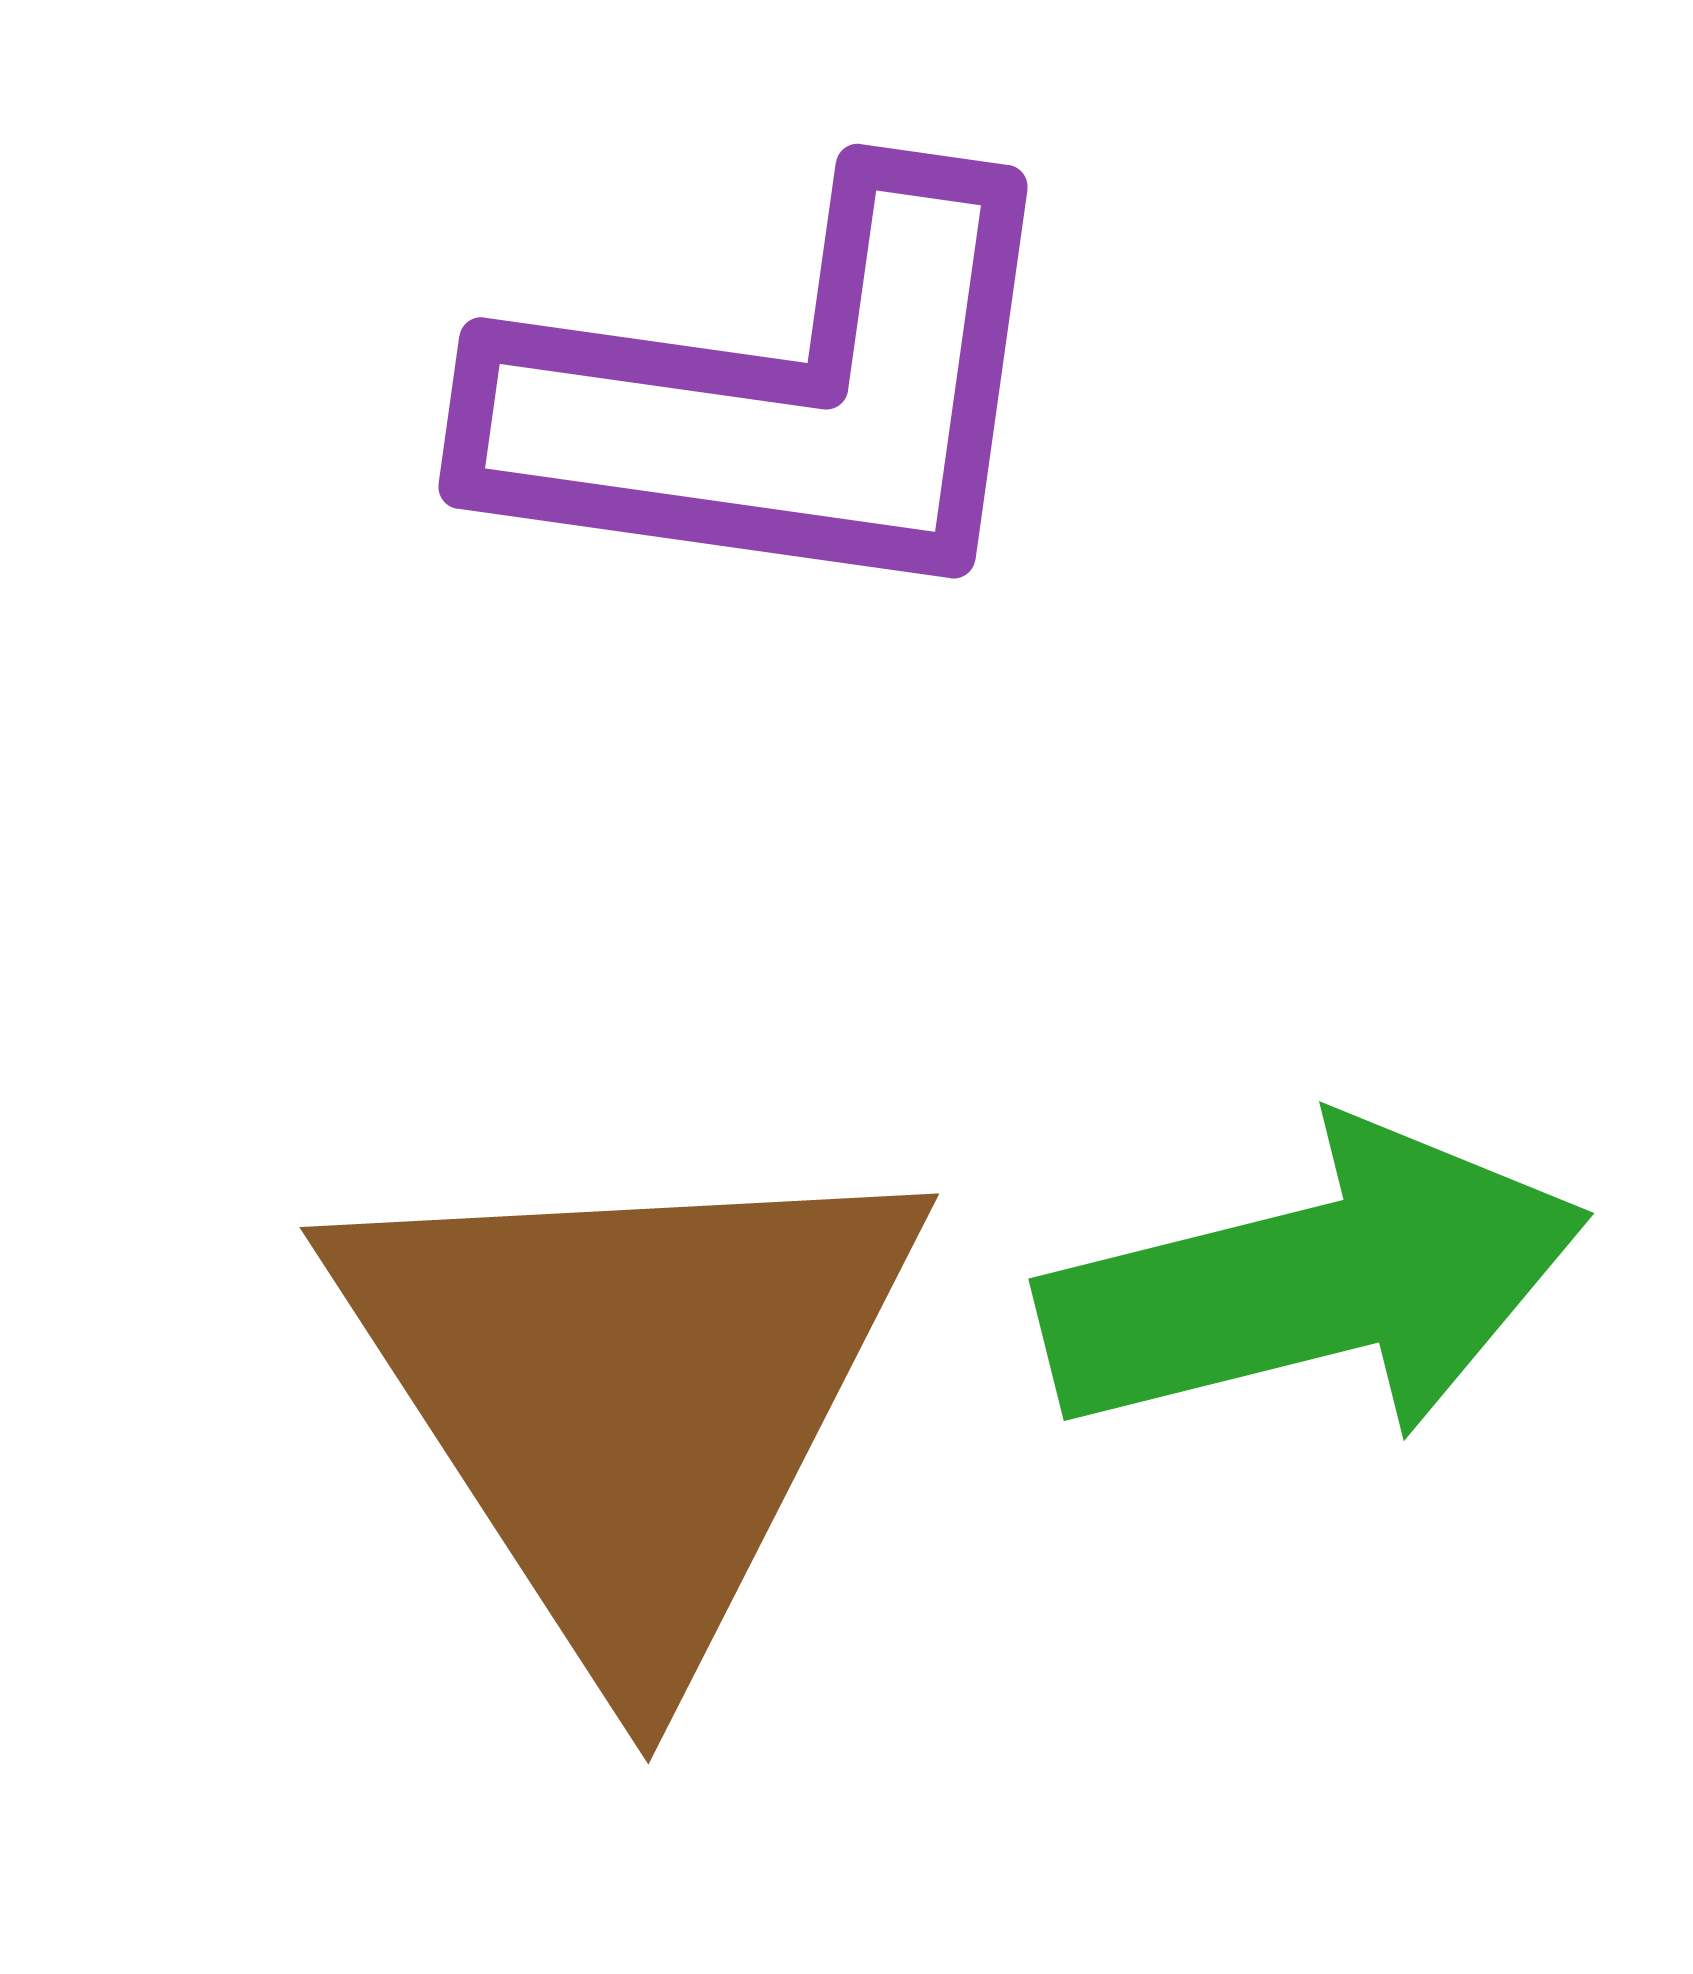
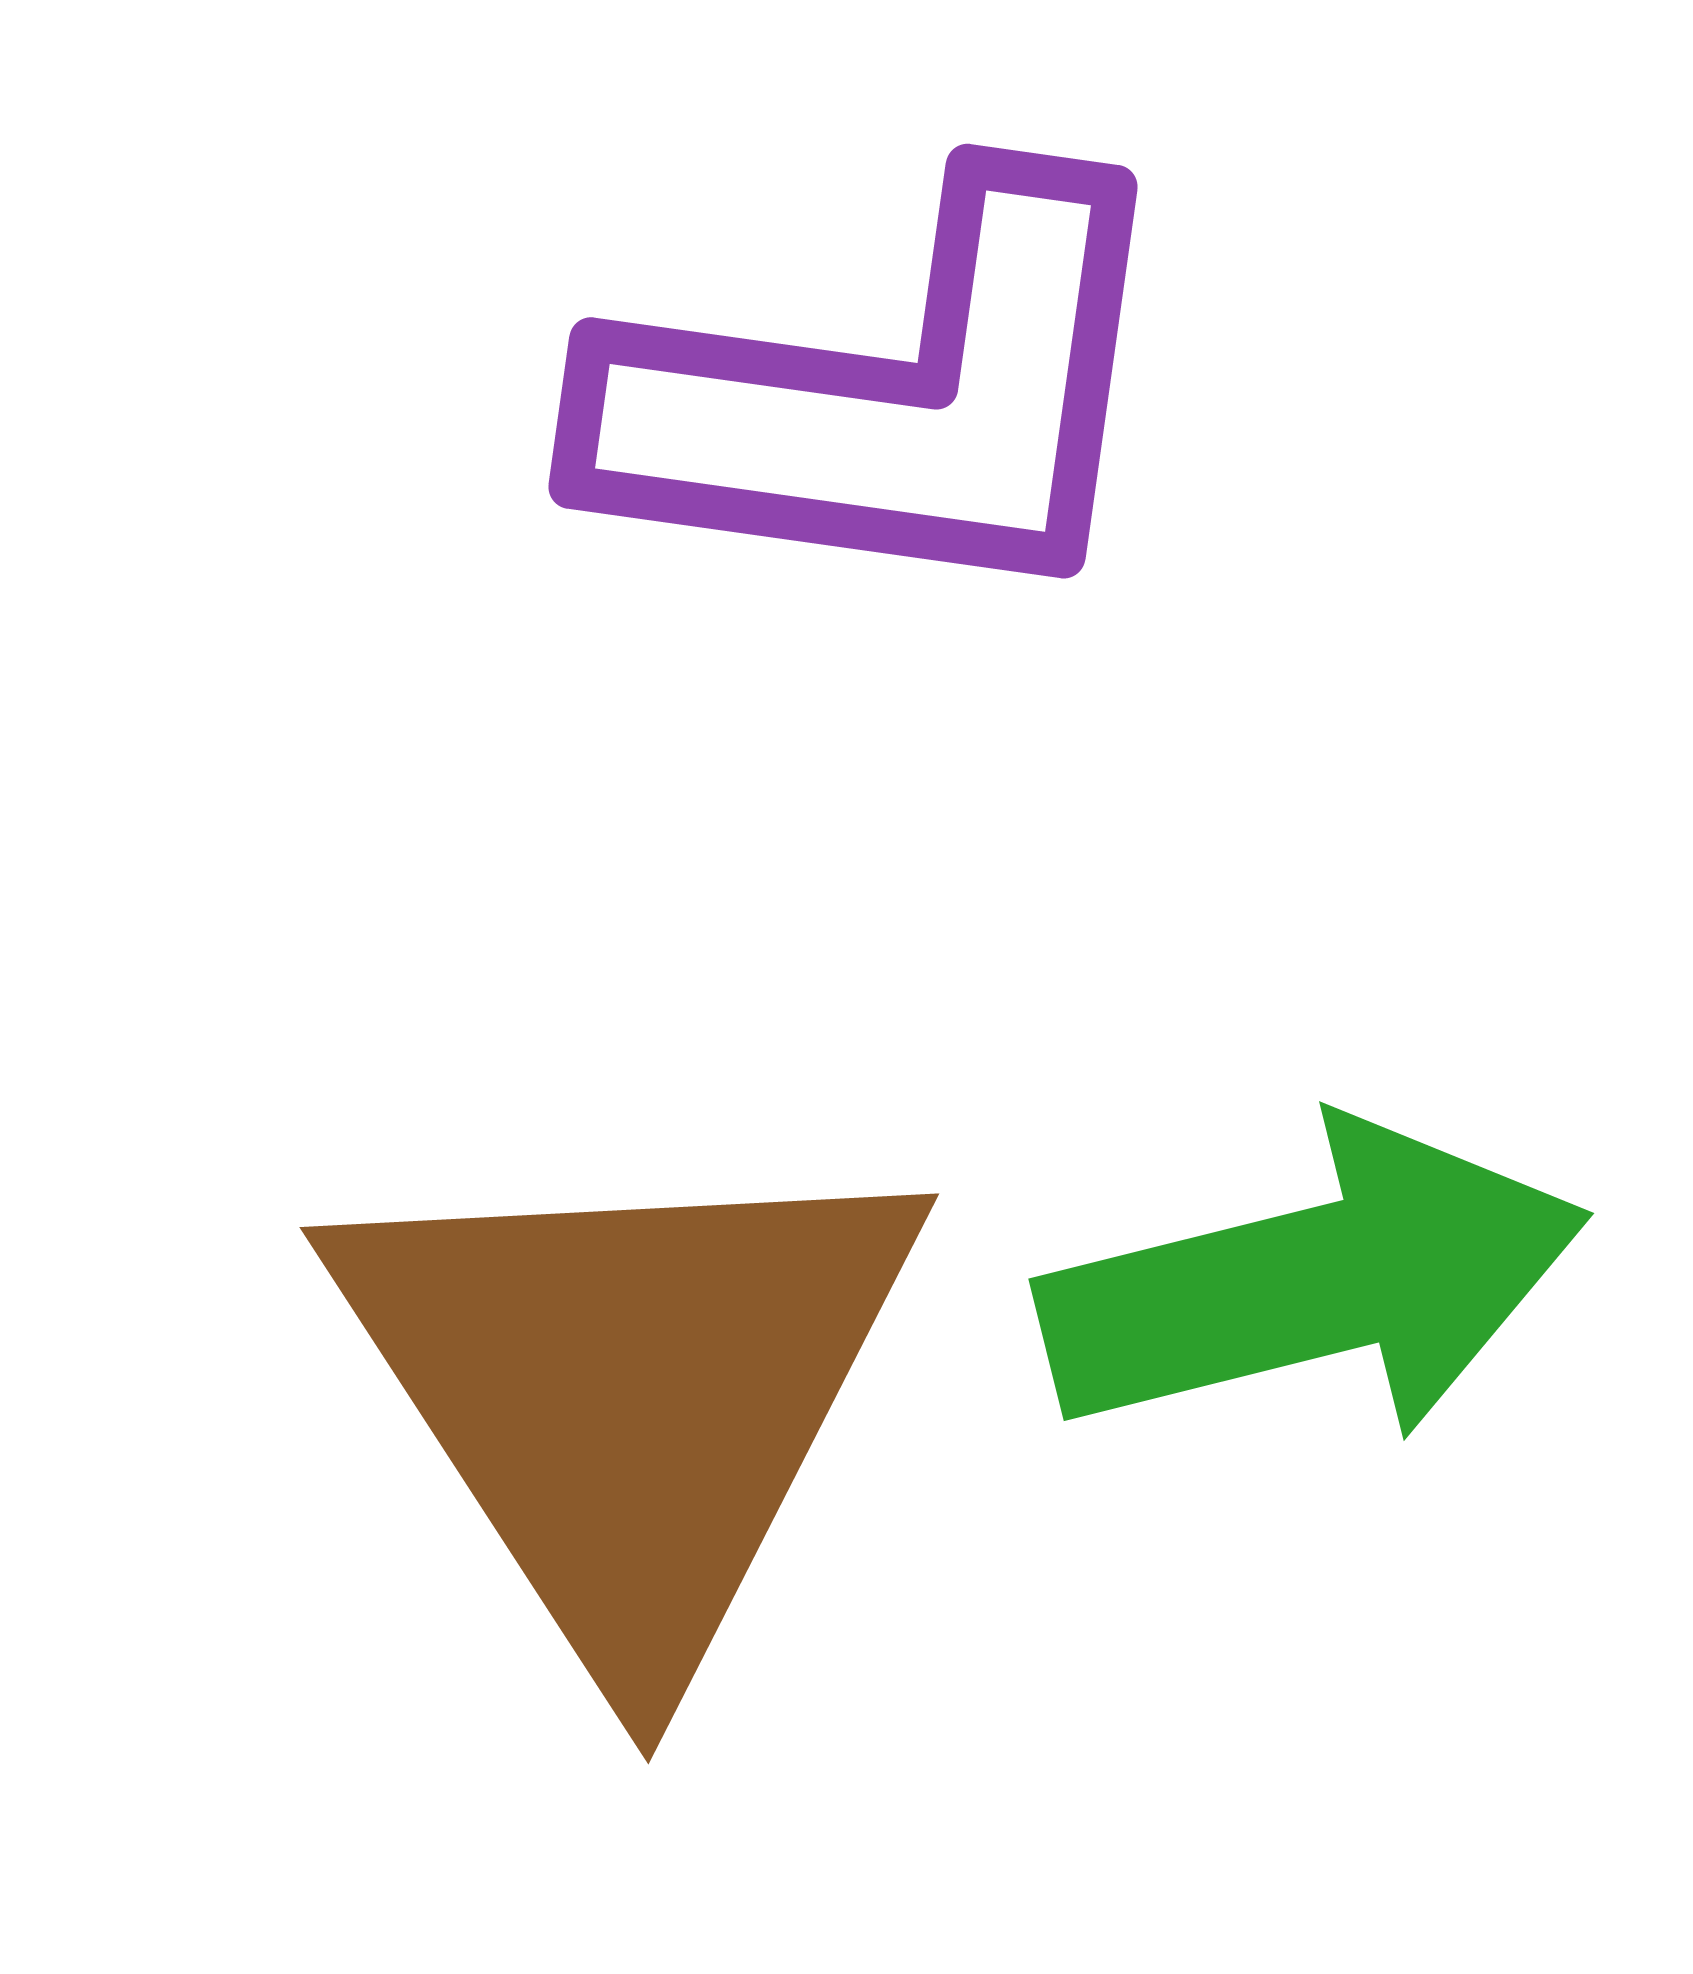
purple L-shape: moved 110 px right
